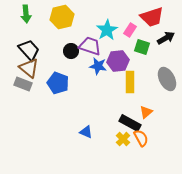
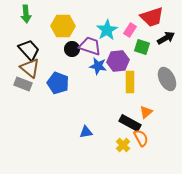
yellow hexagon: moved 1 px right, 9 px down; rotated 15 degrees clockwise
black circle: moved 1 px right, 2 px up
brown triangle: moved 1 px right
blue triangle: rotated 32 degrees counterclockwise
yellow cross: moved 6 px down
